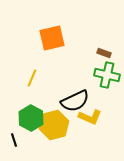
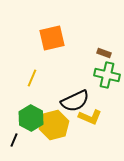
black line: rotated 40 degrees clockwise
